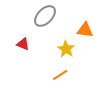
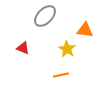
red triangle: moved 4 px down
yellow star: moved 1 px right
orange line: moved 1 px right; rotated 21 degrees clockwise
